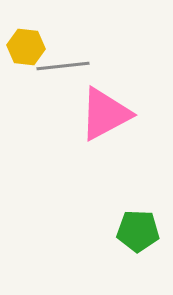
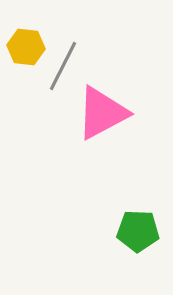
gray line: rotated 57 degrees counterclockwise
pink triangle: moved 3 px left, 1 px up
